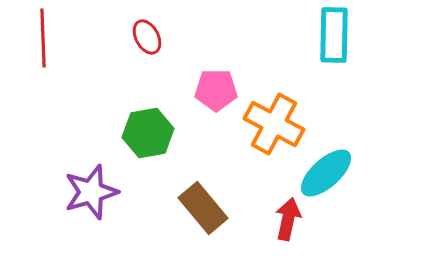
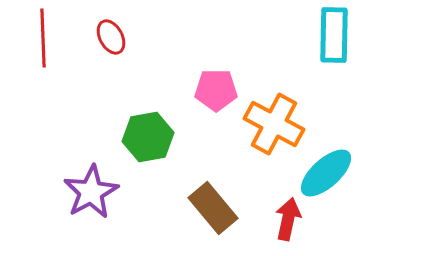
red ellipse: moved 36 px left
green hexagon: moved 4 px down
purple star: rotated 12 degrees counterclockwise
brown rectangle: moved 10 px right
